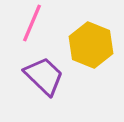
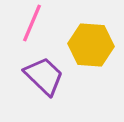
yellow hexagon: rotated 18 degrees counterclockwise
